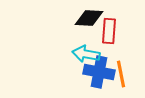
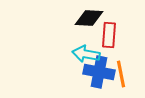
red rectangle: moved 4 px down
